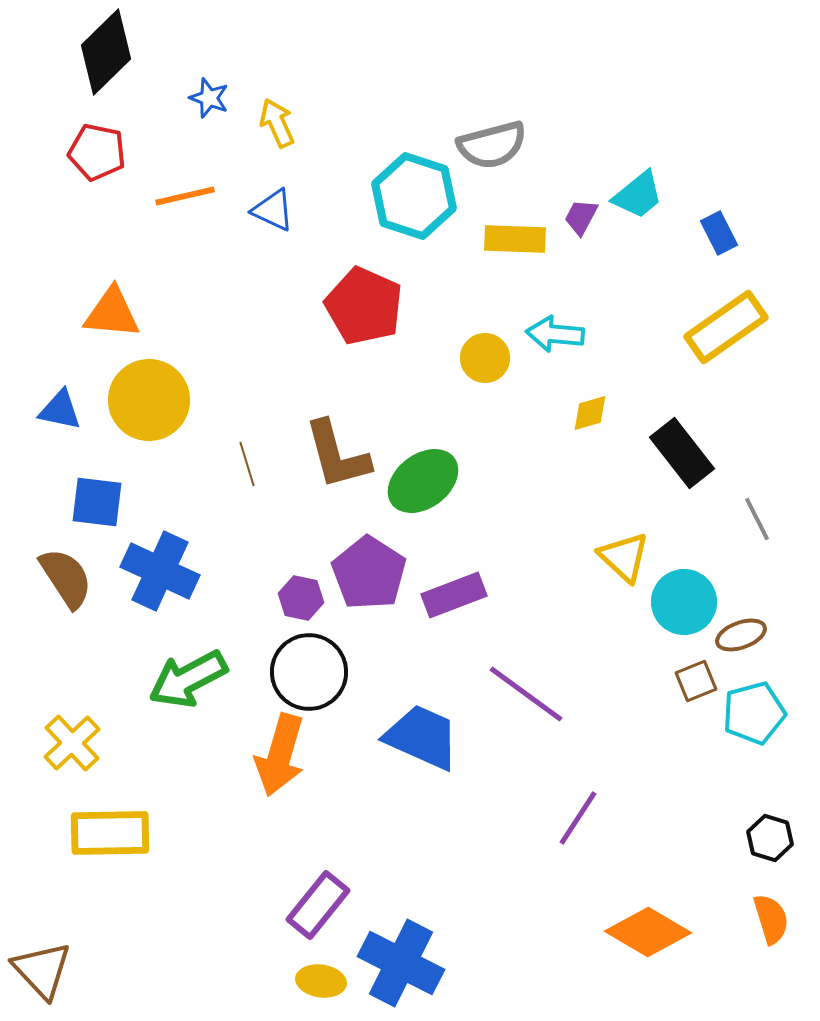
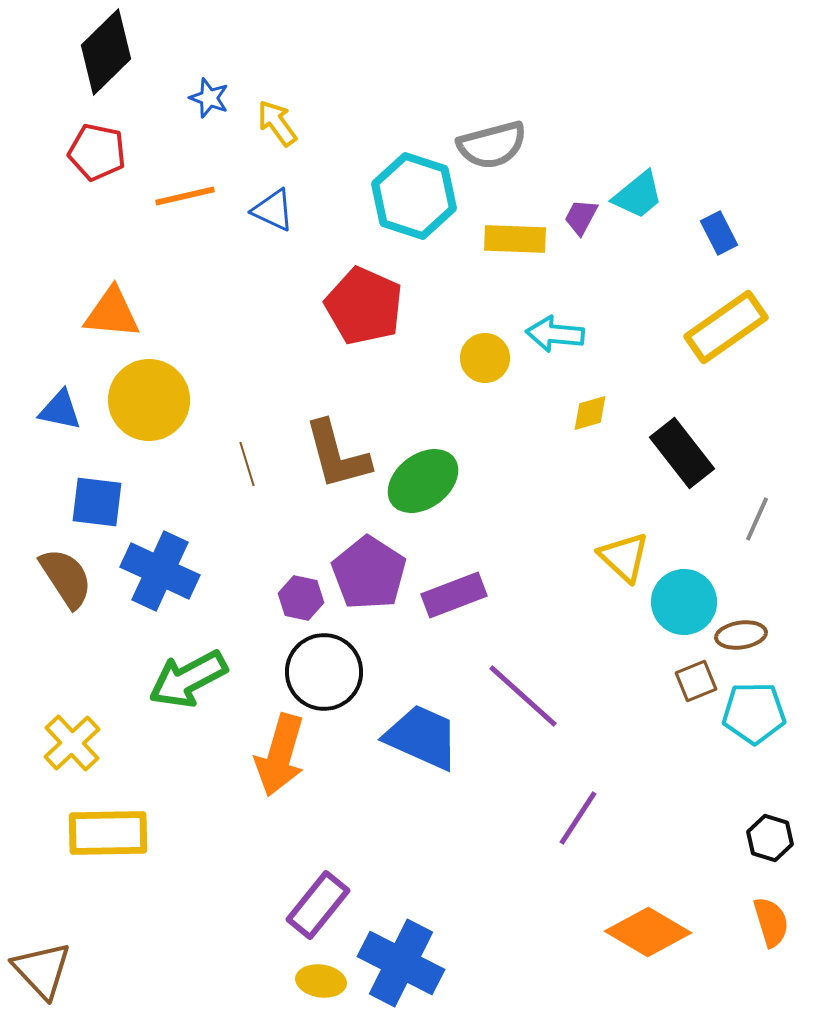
yellow arrow at (277, 123): rotated 12 degrees counterclockwise
gray line at (757, 519): rotated 51 degrees clockwise
brown ellipse at (741, 635): rotated 12 degrees clockwise
black circle at (309, 672): moved 15 px right
purple line at (526, 694): moved 3 px left, 2 px down; rotated 6 degrees clockwise
cyan pentagon at (754, 713): rotated 14 degrees clockwise
yellow rectangle at (110, 833): moved 2 px left
orange semicircle at (771, 919): moved 3 px down
